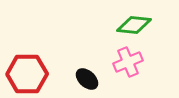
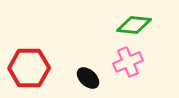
red hexagon: moved 2 px right, 6 px up
black ellipse: moved 1 px right, 1 px up
